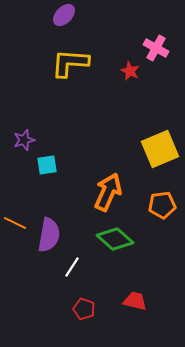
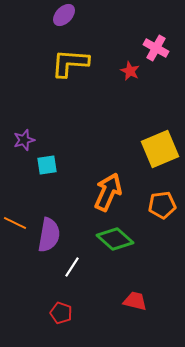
red pentagon: moved 23 px left, 4 px down
